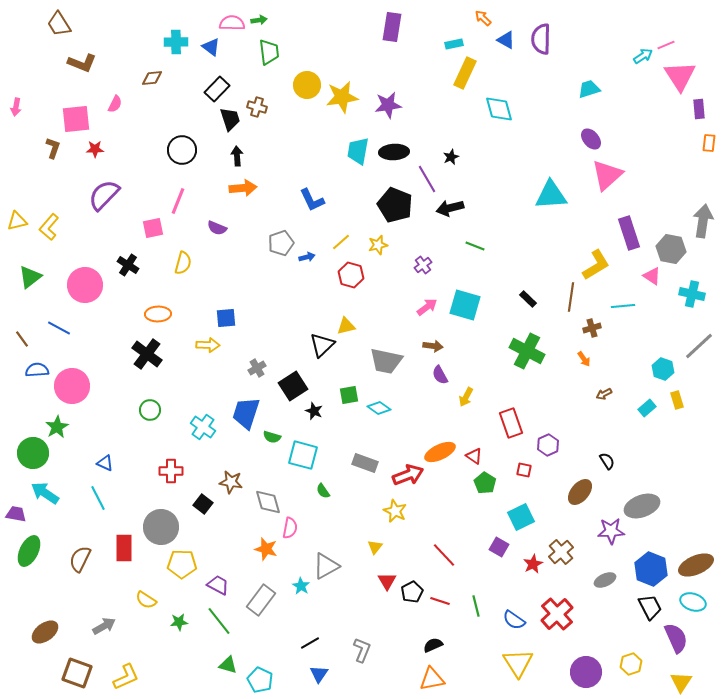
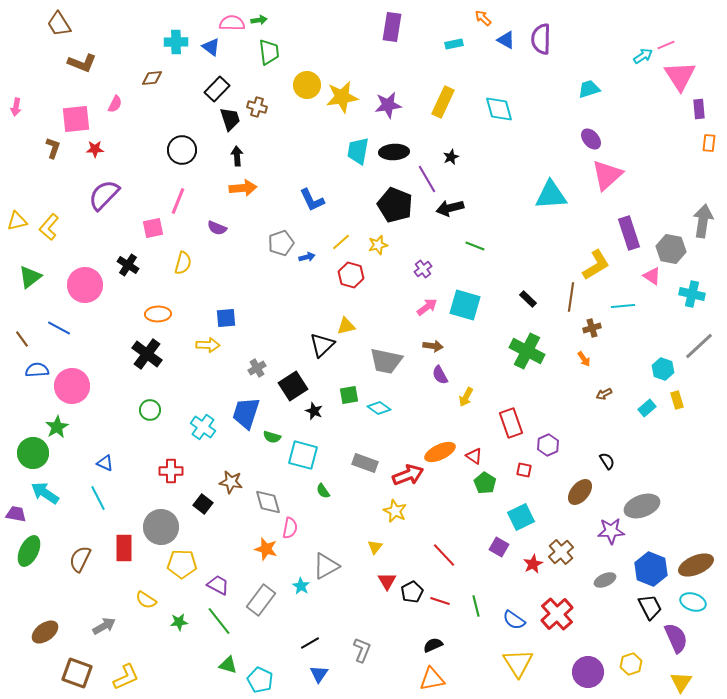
yellow rectangle at (465, 73): moved 22 px left, 29 px down
purple cross at (423, 265): moved 4 px down
purple circle at (586, 672): moved 2 px right
